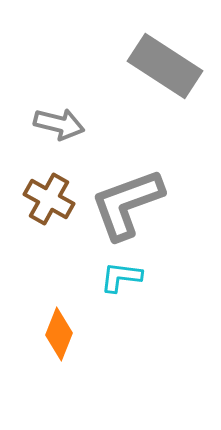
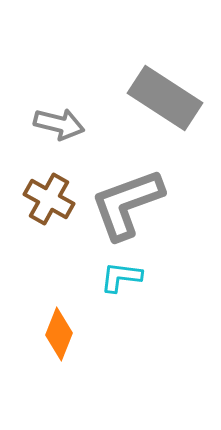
gray rectangle: moved 32 px down
